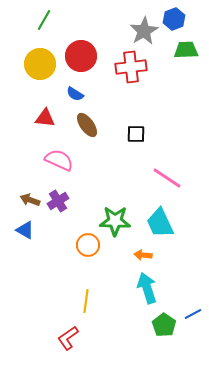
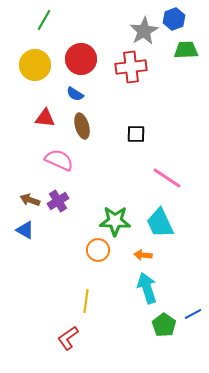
red circle: moved 3 px down
yellow circle: moved 5 px left, 1 px down
brown ellipse: moved 5 px left, 1 px down; rotated 20 degrees clockwise
orange circle: moved 10 px right, 5 px down
